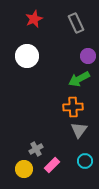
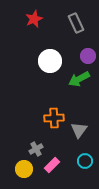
white circle: moved 23 px right, 5 px down
orange cross: moved 19 px left, 11 px down
